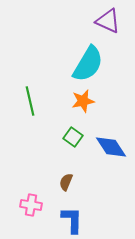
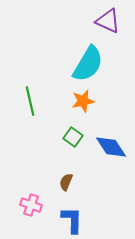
pink cross: rotated 10 degrees clockwise
